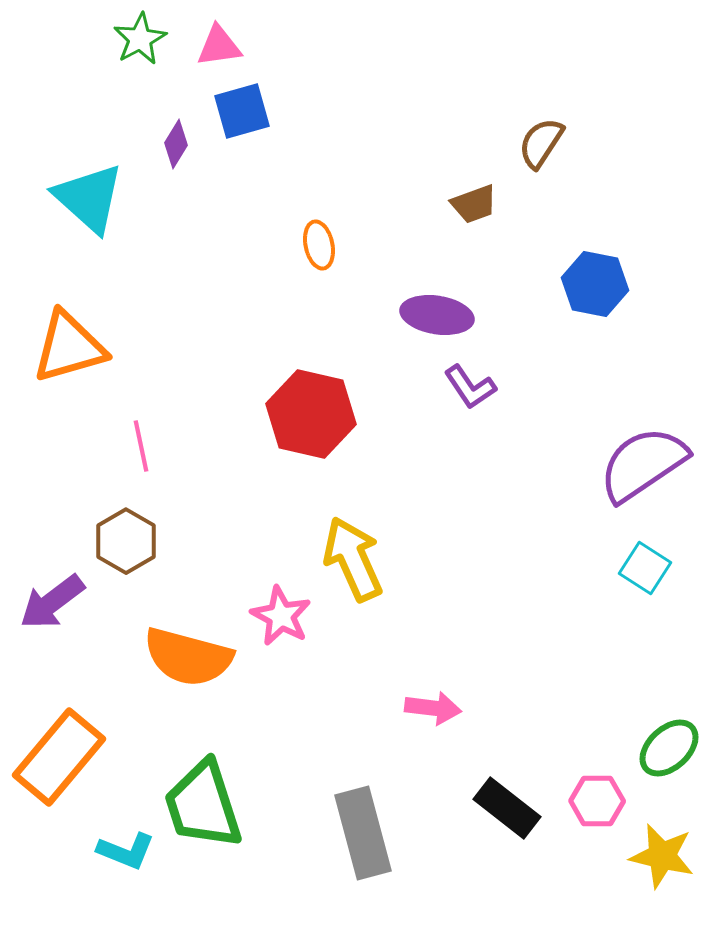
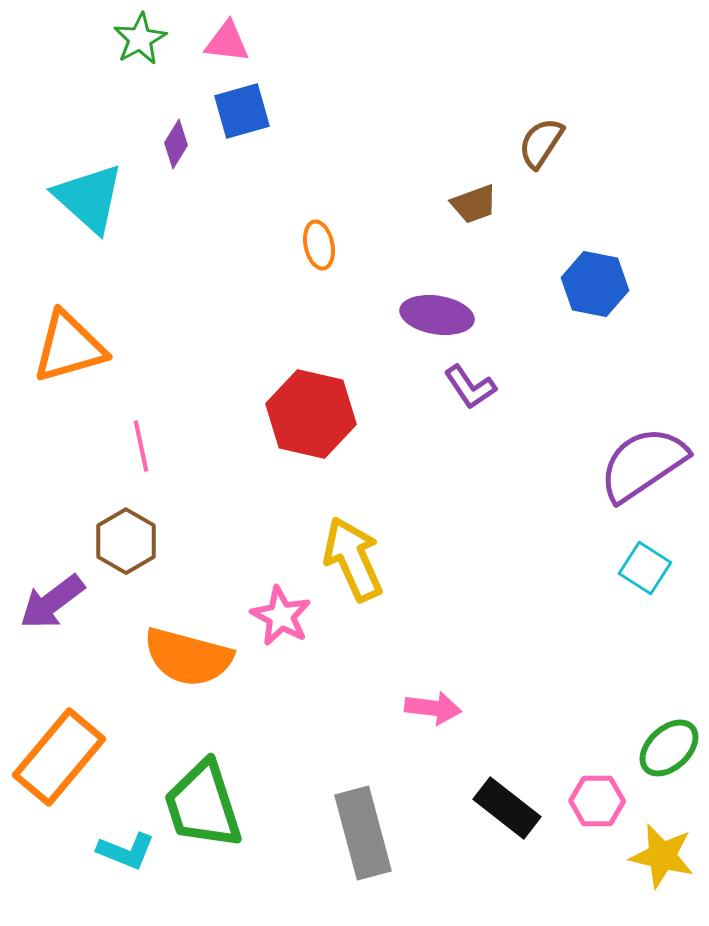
pink triangle: moved 8 px right, 4 px up; rotated 15 degrees clockwise
